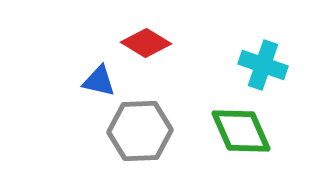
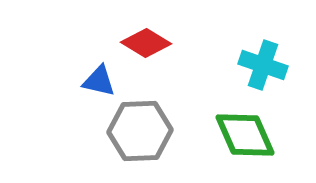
green diamond: moved 4 px right, 4 px down
